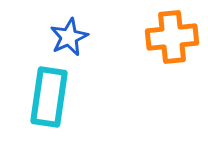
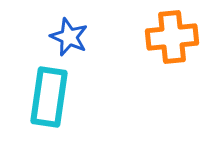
blue star: rotated 24 degrees counterclockwise
